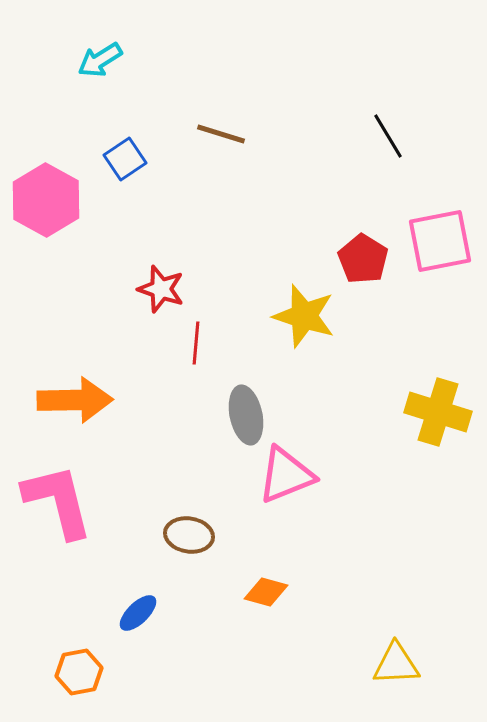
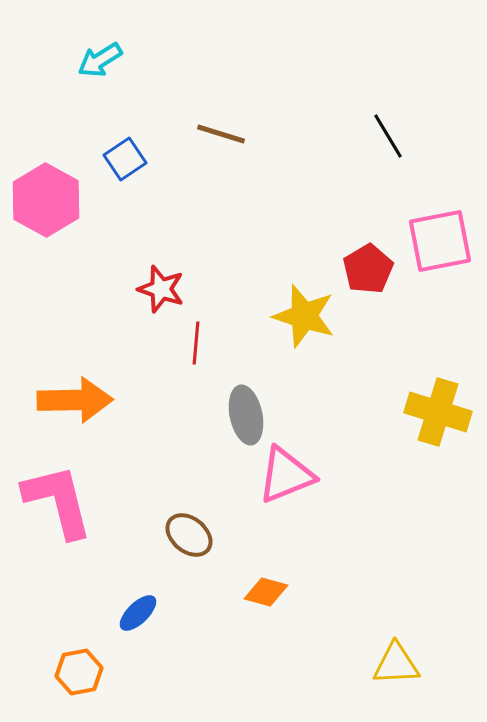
red pentagon: moved 5 px right, 10 px down; rotated 9 degrees clockwise
brown ellipse: rotated 30 degrees clockwise
